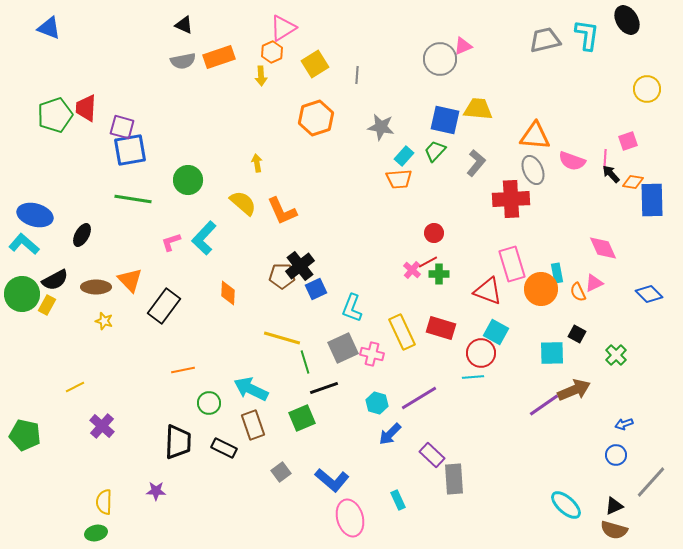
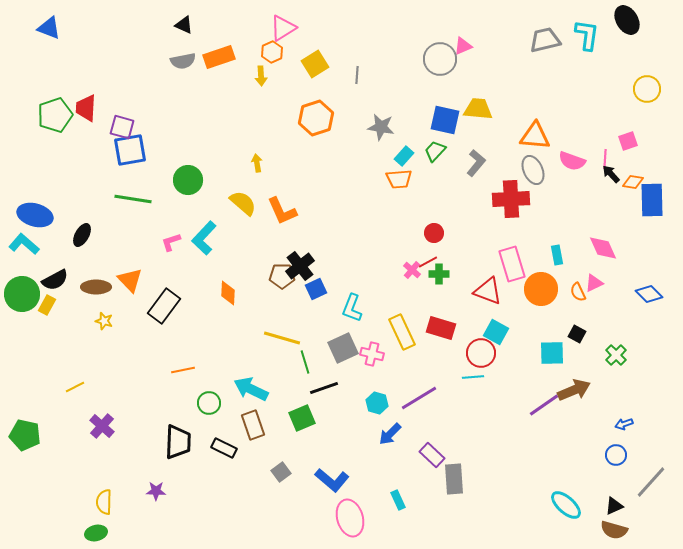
cyan rectangle at (557, 273): moved 18 px up
